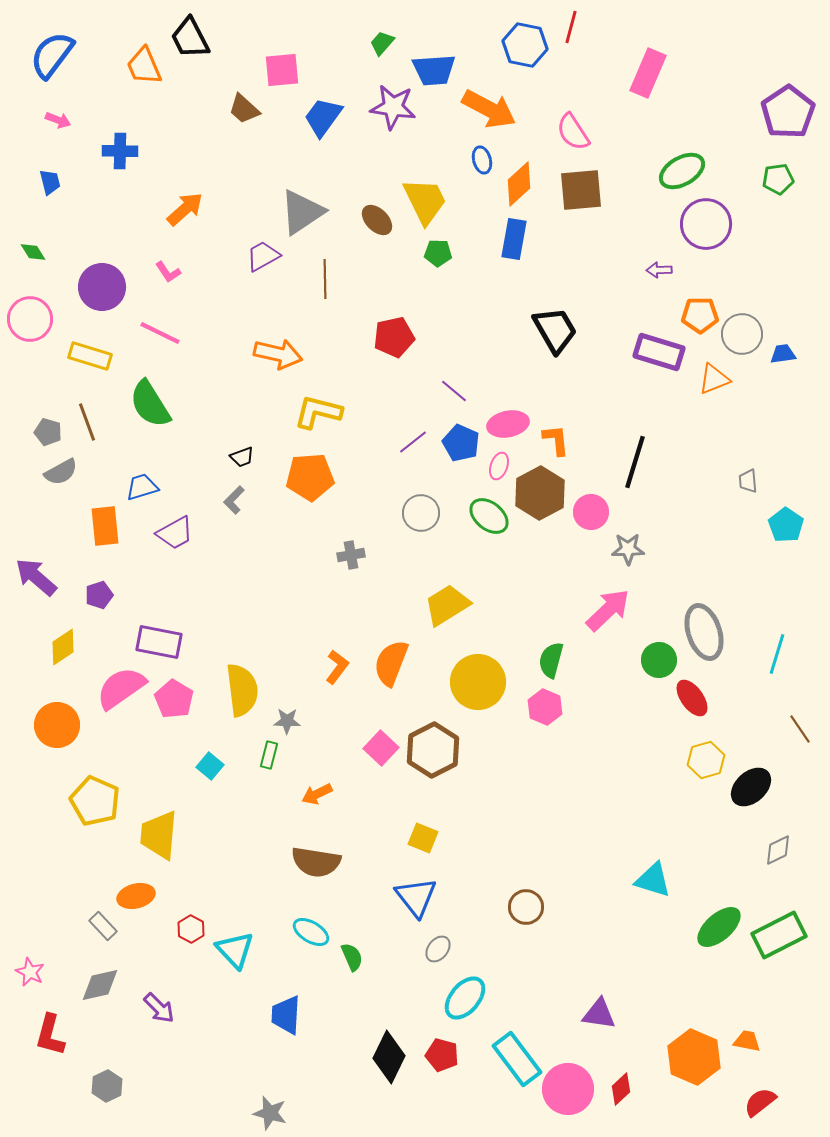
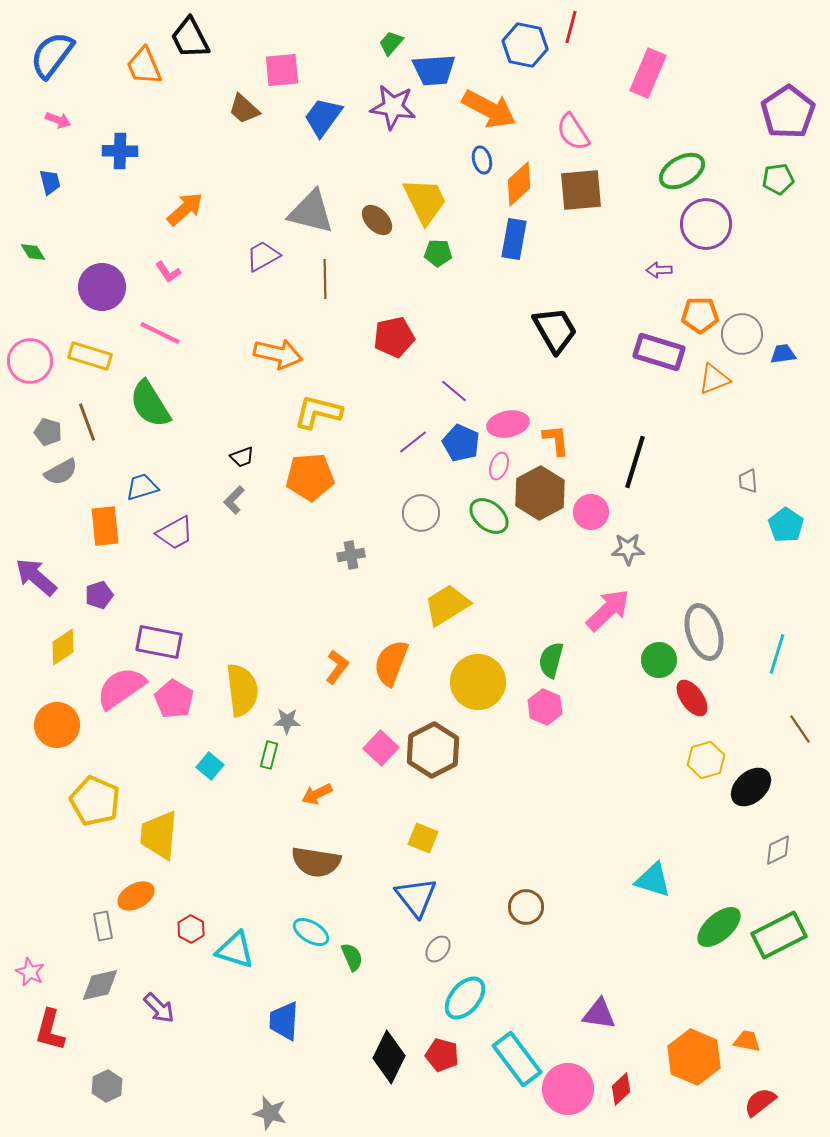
green trapezoid at (382, 43): moved 9 px right
gray triangle at (302, 212): moved 9 px right; rotated 48 degrees clockwise
pink circle at (30, 319): moved 42 px down
orange ellipse at (136, 896): rotated 15 degrees counterclockwise
gray rectangle at (103, 926): rotated 32 degrees clockwise
cyan triangle at (235, 950): rotated 30 degrees counterclockwise
blue trapezoid at (286, 1015): moved 2 px left, 6 px down
red L-shape at (50, 1035): moved 5 px up
